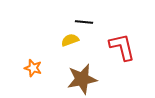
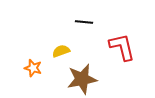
yellow semicircle: moved 9 px left, 11 px down
